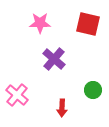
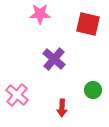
pink star: moved 9 px up
